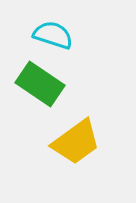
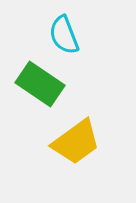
cyan semicircle: moved 11 px right; rotated 129 degrees counterclockwise
